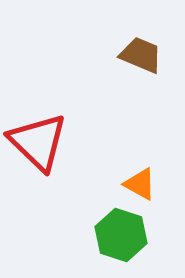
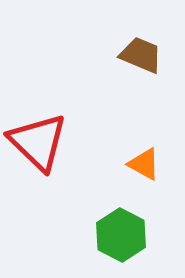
orange triangle: moved 4 px right, 20 px up
green hexagon: rotated 9 degrees clockwise
